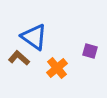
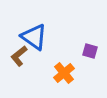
brown L-shape: moved 2 px up; rotated 80 degrees counterclockwise
orange cross: moved 7 px right, 5 px down
